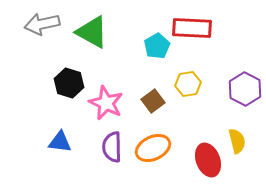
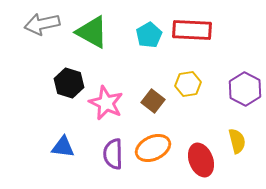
red rectangle: moved 2 px down
cyan pentagon: moved 8 px left, 11 px up
brown square: rotated 15 degrees counterclockwise
blue triangle: moved 3 px right, 5 px down
purple semicircle: moved 1 px right, 7 px down
red ellipse: moved 7 px left
